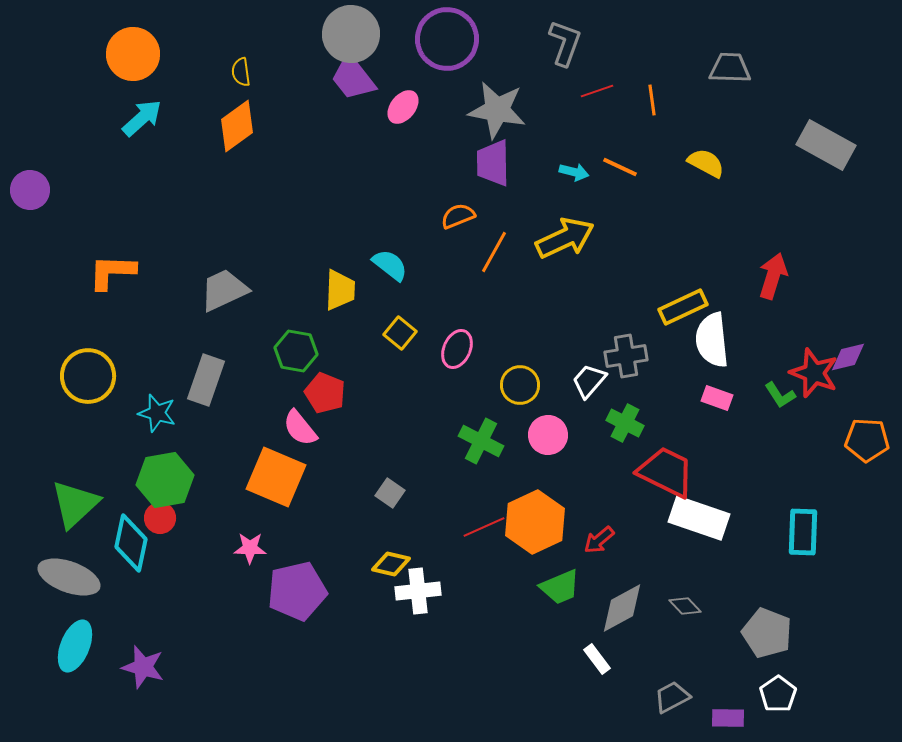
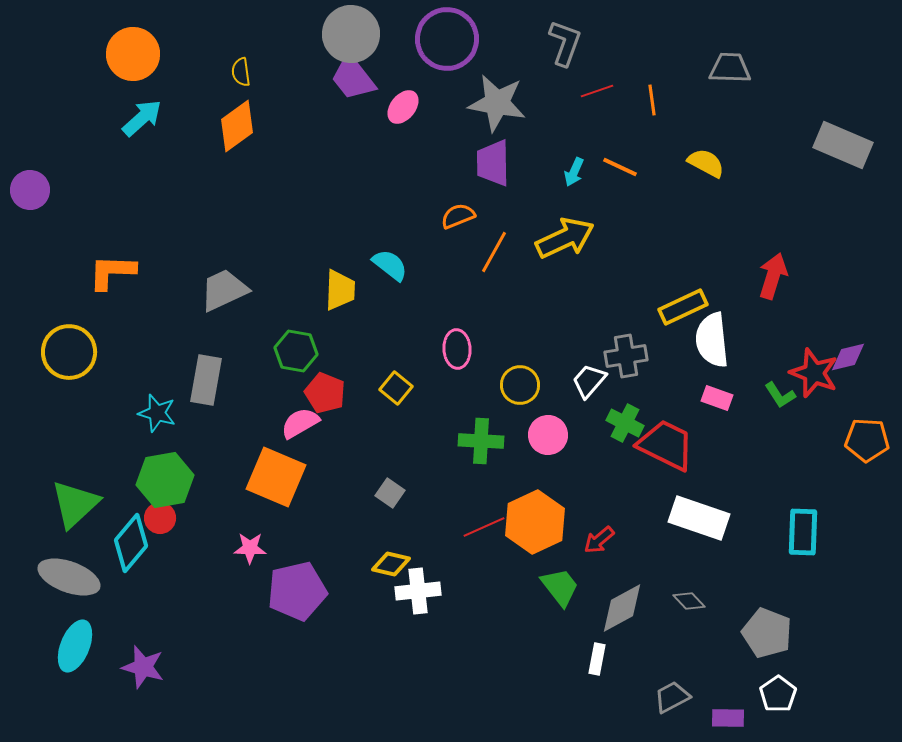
gray star at (497, 110): moved 7 px up
gray rectangle at (826, 145): moved 17 px right; rotated 6 degrees counterclockwise
cyan arrow at (574, 172): rotated 100 degrees clockwise
yellow square at (400, 333): moved 4 px left, 55 px down
pink ellipse at (457, 349): rotated 27 degrees counterclockwise
yellow circle at (88, 376): moved 19 px left, 24 px up
gray rectangle at (206, 380): rotated 9 degrees counterclockwise
pink semicircle at (300, 428): moved 5 px up; rotated 99 degrees clockwise
green cross at (481, 441): rotated 24 degrees counterclockwise
red trapezoid at (666, 472): moved 27 px up
cyan diamond at (131, 543): rotated 28 degrees clockwise
green trapezoid at (560, 587): rotated 105 degrees counterclockwise
gray diamond at (685, 606): moved 4 px right, 5 px up
white rectangle at (597, 659): rotated 48 degrees clockwise
